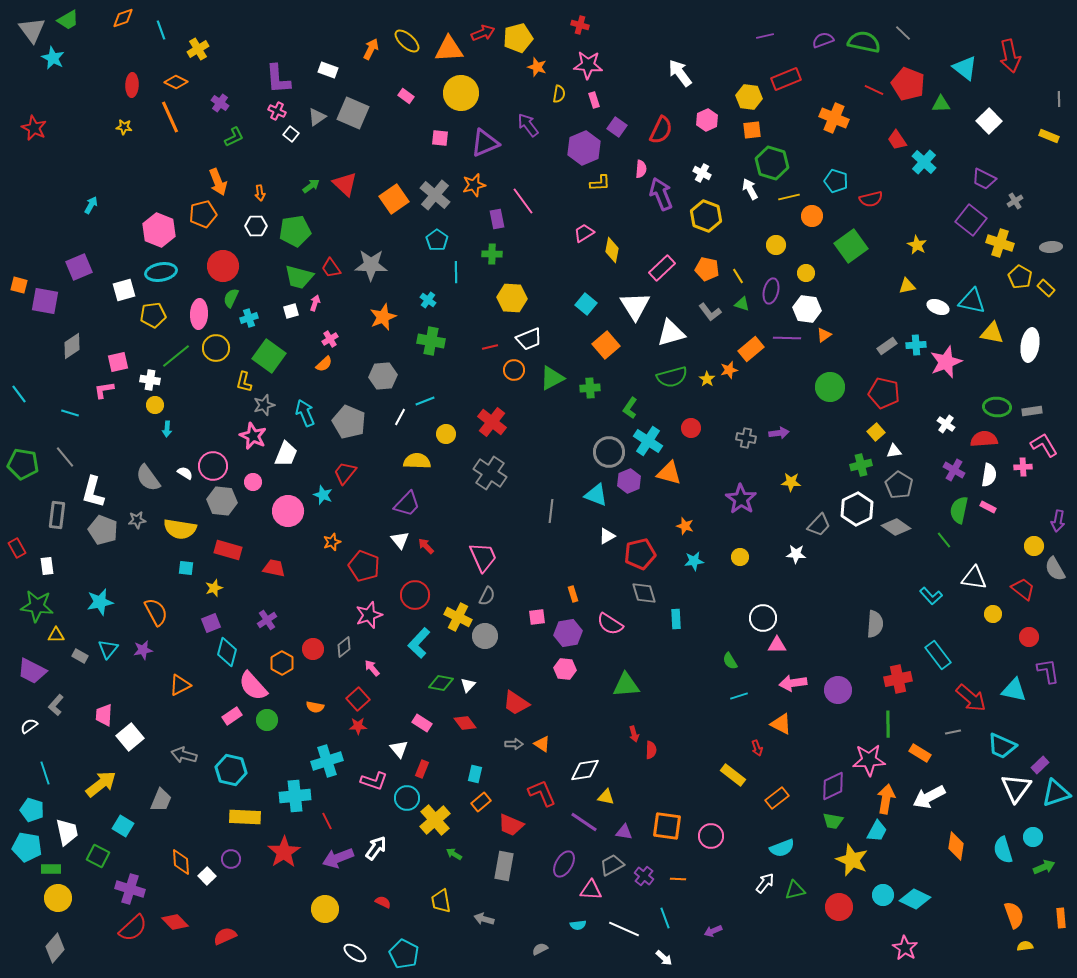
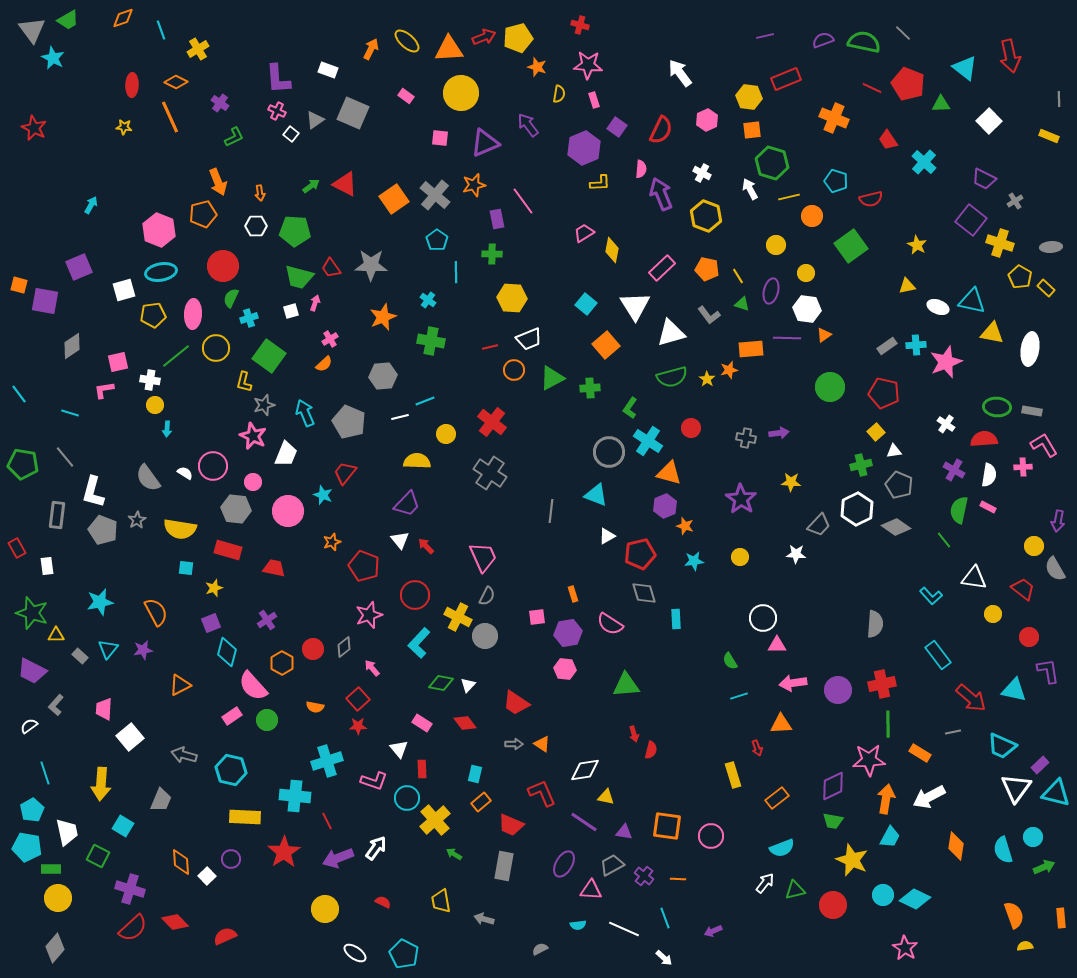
red arrow at (483, 33): moved 1 px right, 4 px down
red line at (874, 90): moved 2 px left, 2 px up
gray triangle at (317, 117): moved 2 px left, 3 px down
red trapezoid at (897, 140): moved 9 px left
red triangle at (345, 184): rotated 16 degrees counterclockwise
green pentagon at (295, 231): rotated 12 degrees clockwise
gray L-shape at (710, 312): moved 1 px left, 3 px down
pink ellipse at (199, 314): moved 6 px left
white ellipse at (1030, 345): moved 4 px down
orange rectangle at (751, 349): rotated 35 degrees clockwise
gray rectangle at (1032, 411): rotated 18 degrees clockwise
white line at (400, 417): rotated 48 degrees clockwise
purple hexagon at (629, 481): moved 36 px right, 25 px down
gray pentagon at (899, 485): rotated 8 degrees counterclockwise
gray hexagon at (222, 501): moved 14 px right, 8 px down
gray star at (137, 520): rotated 24 degrees counterclockwise
green star at (37, 606): moved 5 px left, 7 px down; rotated 12 degrees clockwise
gray rectangle at (80, 656): rotated 14 degrees clockwise
red cross at (898, 679): moved 16 px left, 5 px down
pink trapezoid at (104, 715): moved 6 px up
orange triangle at (781, 724): rotated 30 degrees counterclockwise
red semicircle at (651, 750): rotated 12 degrees clockwise
red rectangle at (422, 769): rotated 24 degrees counterclockwise
yellow rectangle at (733, 775): rotated 35 degrees clockwise
yellow arrow at (101, 784): rotated 132 degrees clockwise
cyan triangle at (1056, 793): rotated 32 degrees clockwise
cyan cross at (295, 796): rotated 12 degrees clockwise
cyan pentagon at (32, 810): rotated 25 degrees clockwise
cyan trapezoid at (877, 831): moved 13 px right, 6 px down
red circle at (839, 907): moved 6 px left, 2 px up
